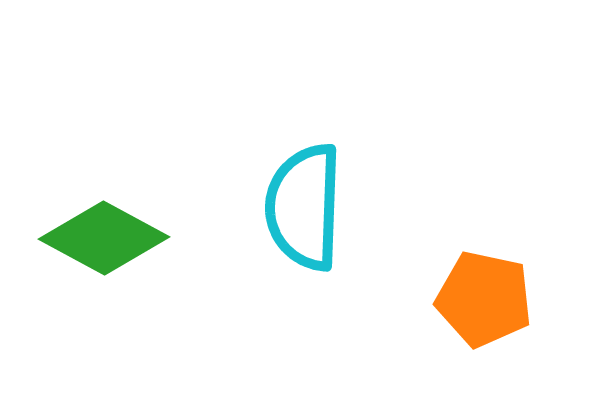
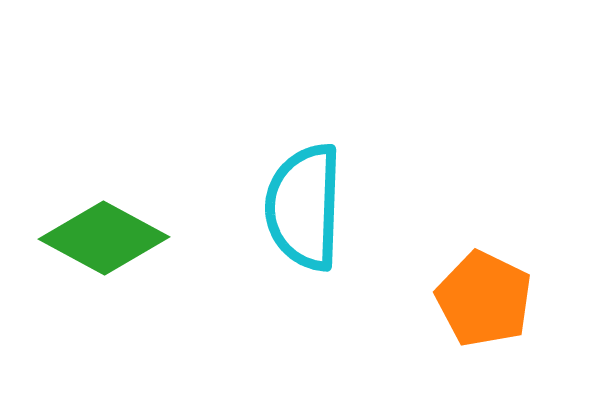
orange pentagon: rotated 14 degrees clockwise
